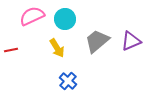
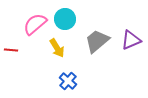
pink semicircle: moved 3 px right, 8 px down; rotated 15 degrees counterclockwise
purple triangle: moved 1 px up
red line: rotated 16 degrees clockwise
